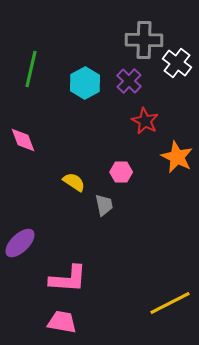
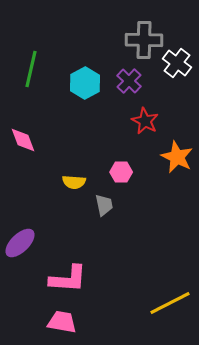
yellow semicircle: rotated 150 degrees clockwise
